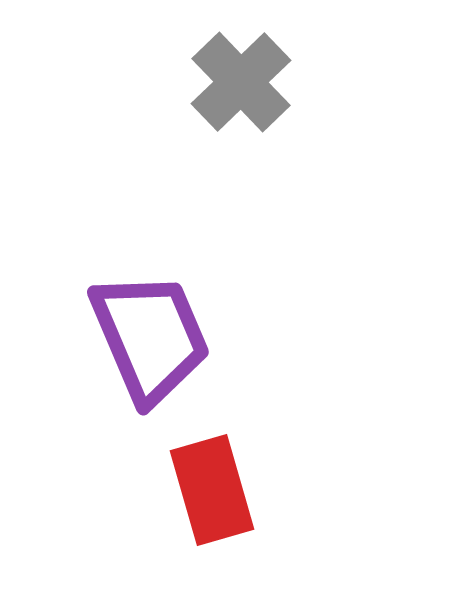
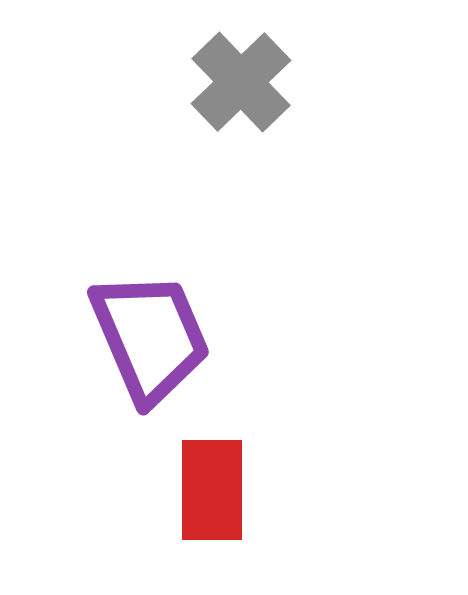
red rectangle: rotated 16 degrees clockwise
